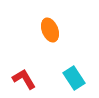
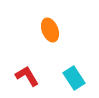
red L-shape: moved 3 px right, 3 px up
